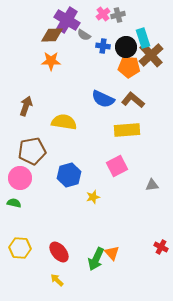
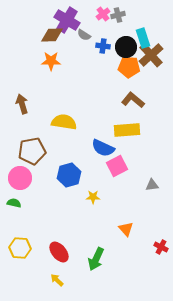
blue semicircle: moved 49 px down
brown arrow: moved 4 px left, 2 px up; rotated 36 degrees counterclockwise
yellow star: rotated 16 degrees clockwise
orange triangle: moved 14 px right, 24 px up
